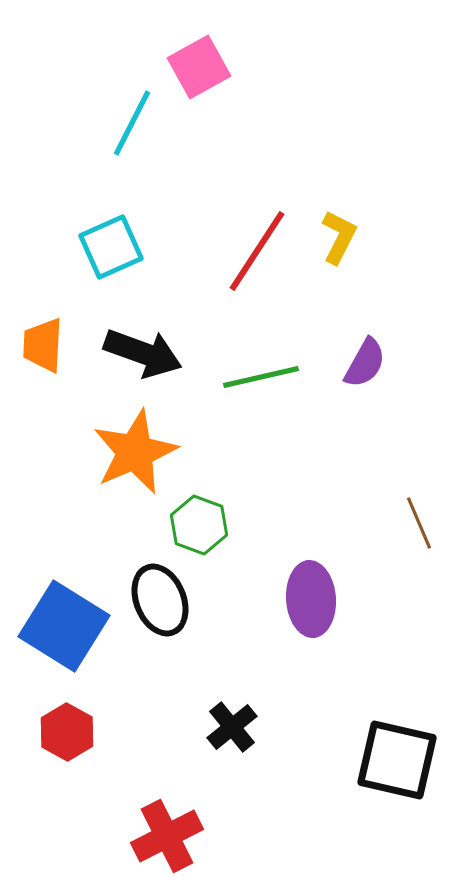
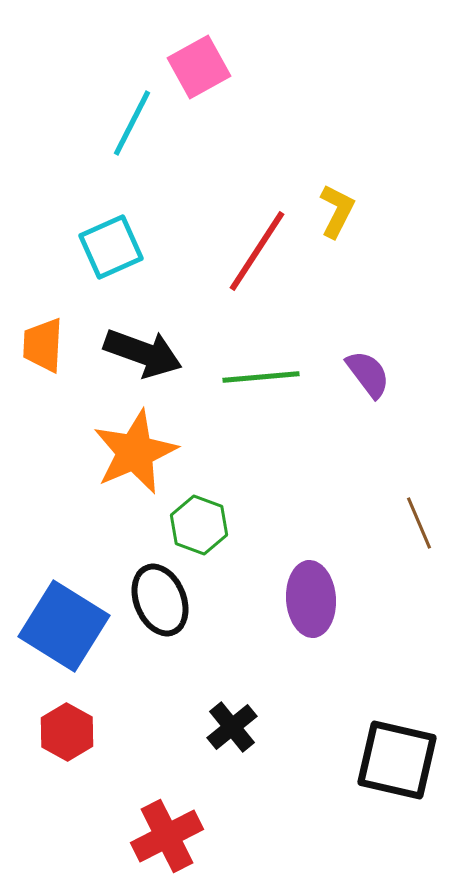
yellow L-shape: moved 2 px left, 26 px up
purple semicircle: moved 3 px right, 11 px down; rotated 66 degrees counterclockwise
green line: rotated 8 degrees clockwise
